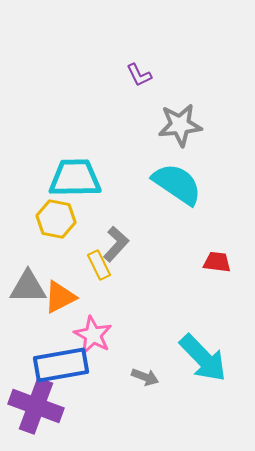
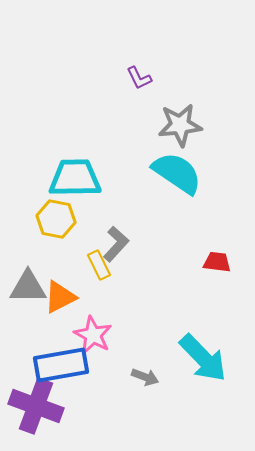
purple L-shape: moved 3 px down
cyan semicircle: moved 11 px up
